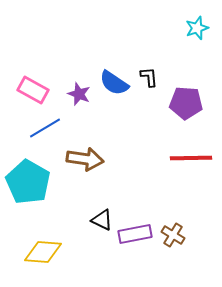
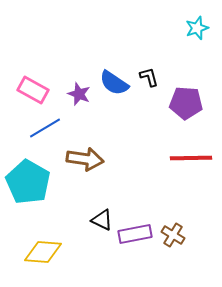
black L-shape: rotated 10 degrees counterclockwise
